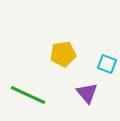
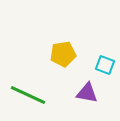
cyan square: moved 2 px left, 1 px down
purple triangle: rotated 40 degrees counterclockwise
